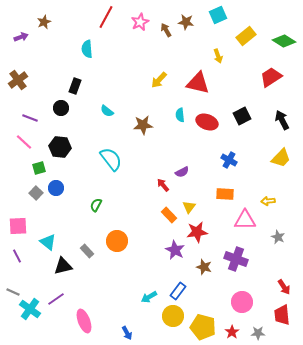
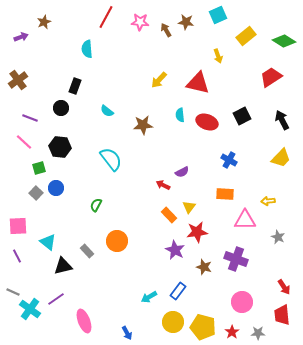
pink star at (140, 22): rotated 30 degrees clockwise
red arrow at (163, 185): rotated 24 degrees counterclockwise
yellow circle at (173, 316): moved 6 px down
